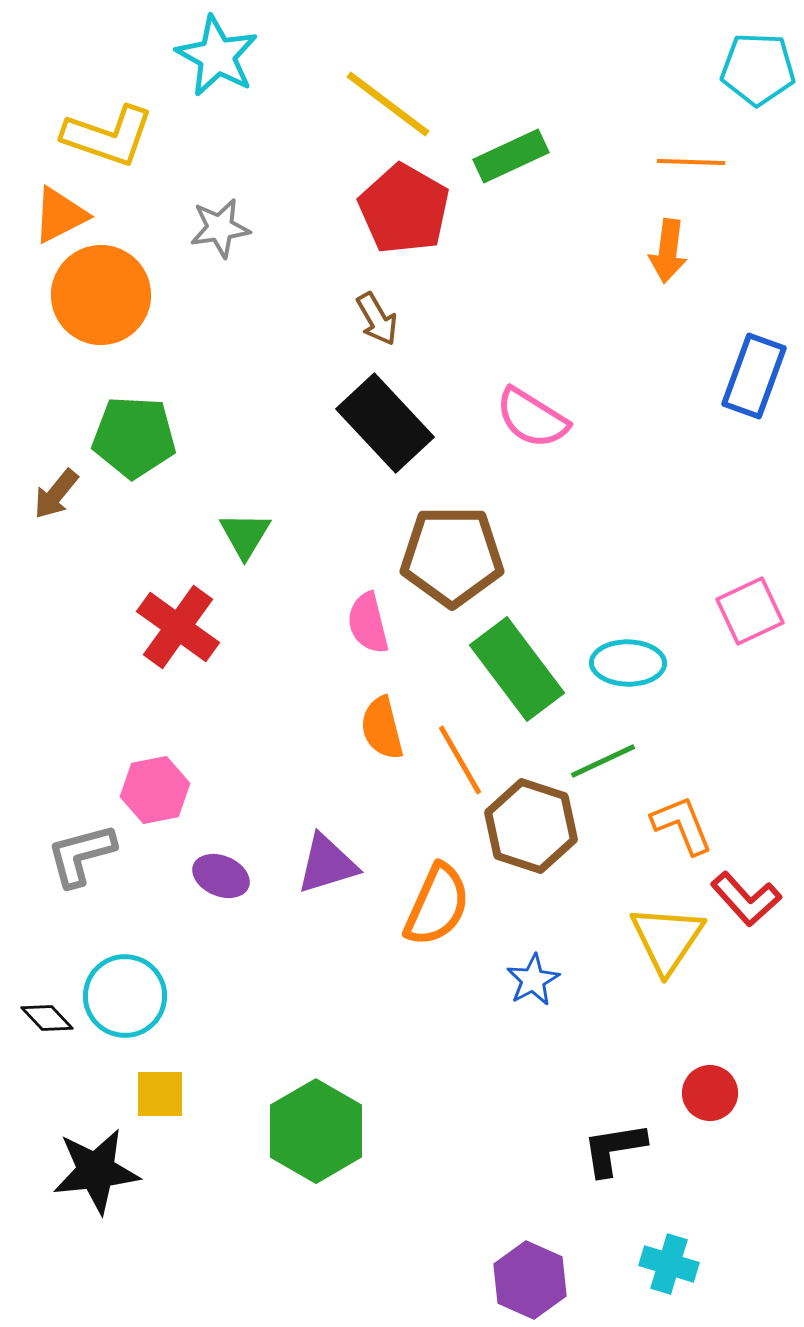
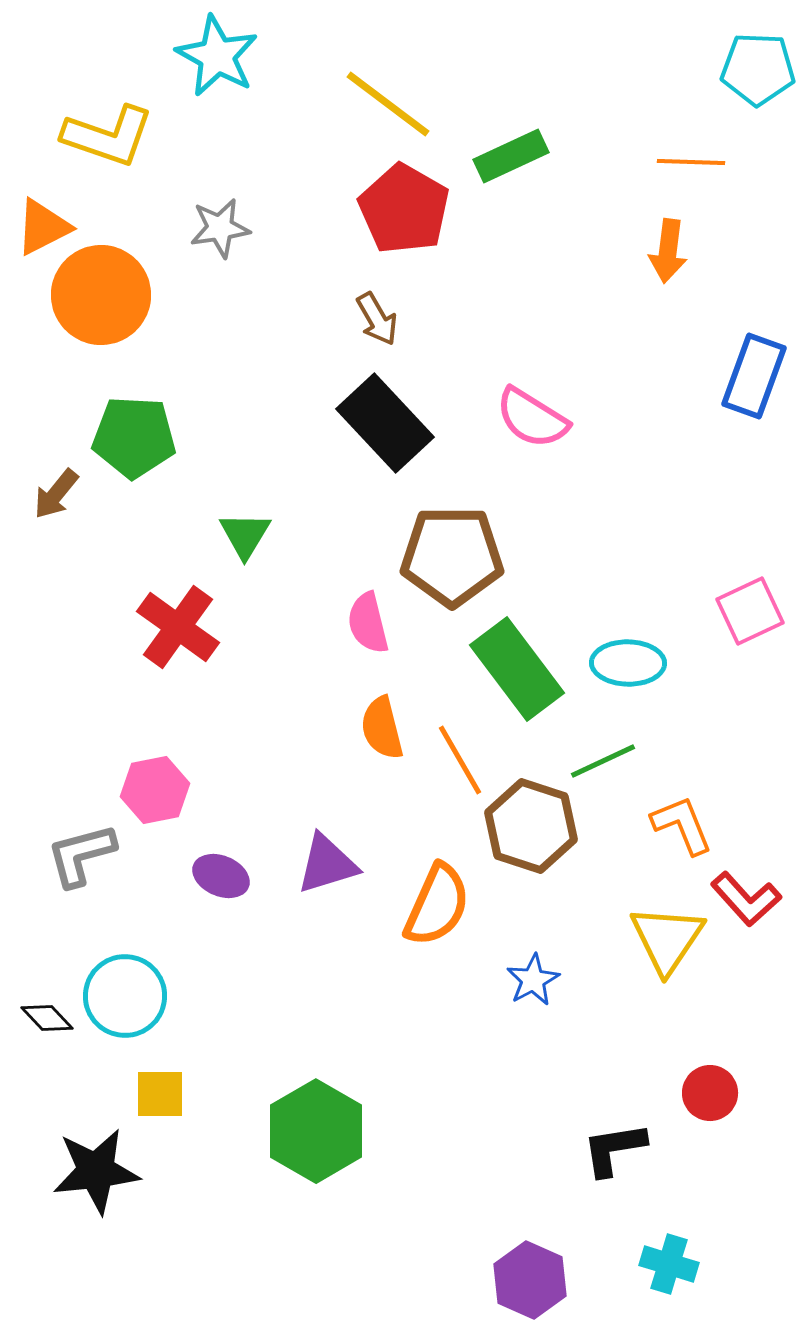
orange triangle at (60, 215): moved 17 px left, 12 px down
